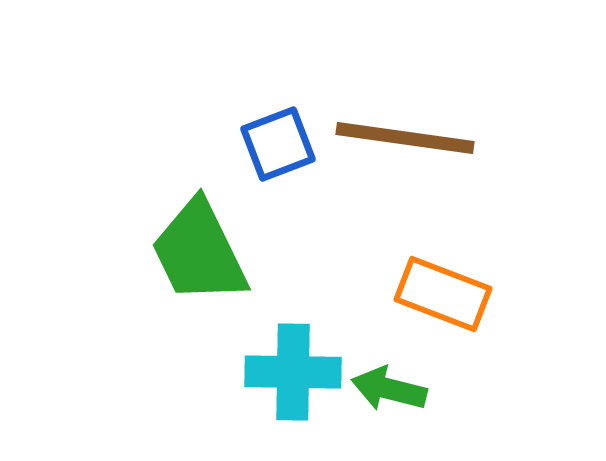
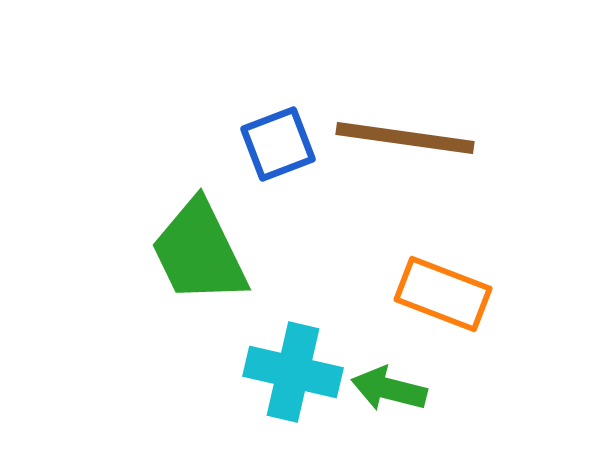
cyan cross: rotated 12 degrees clockwise
